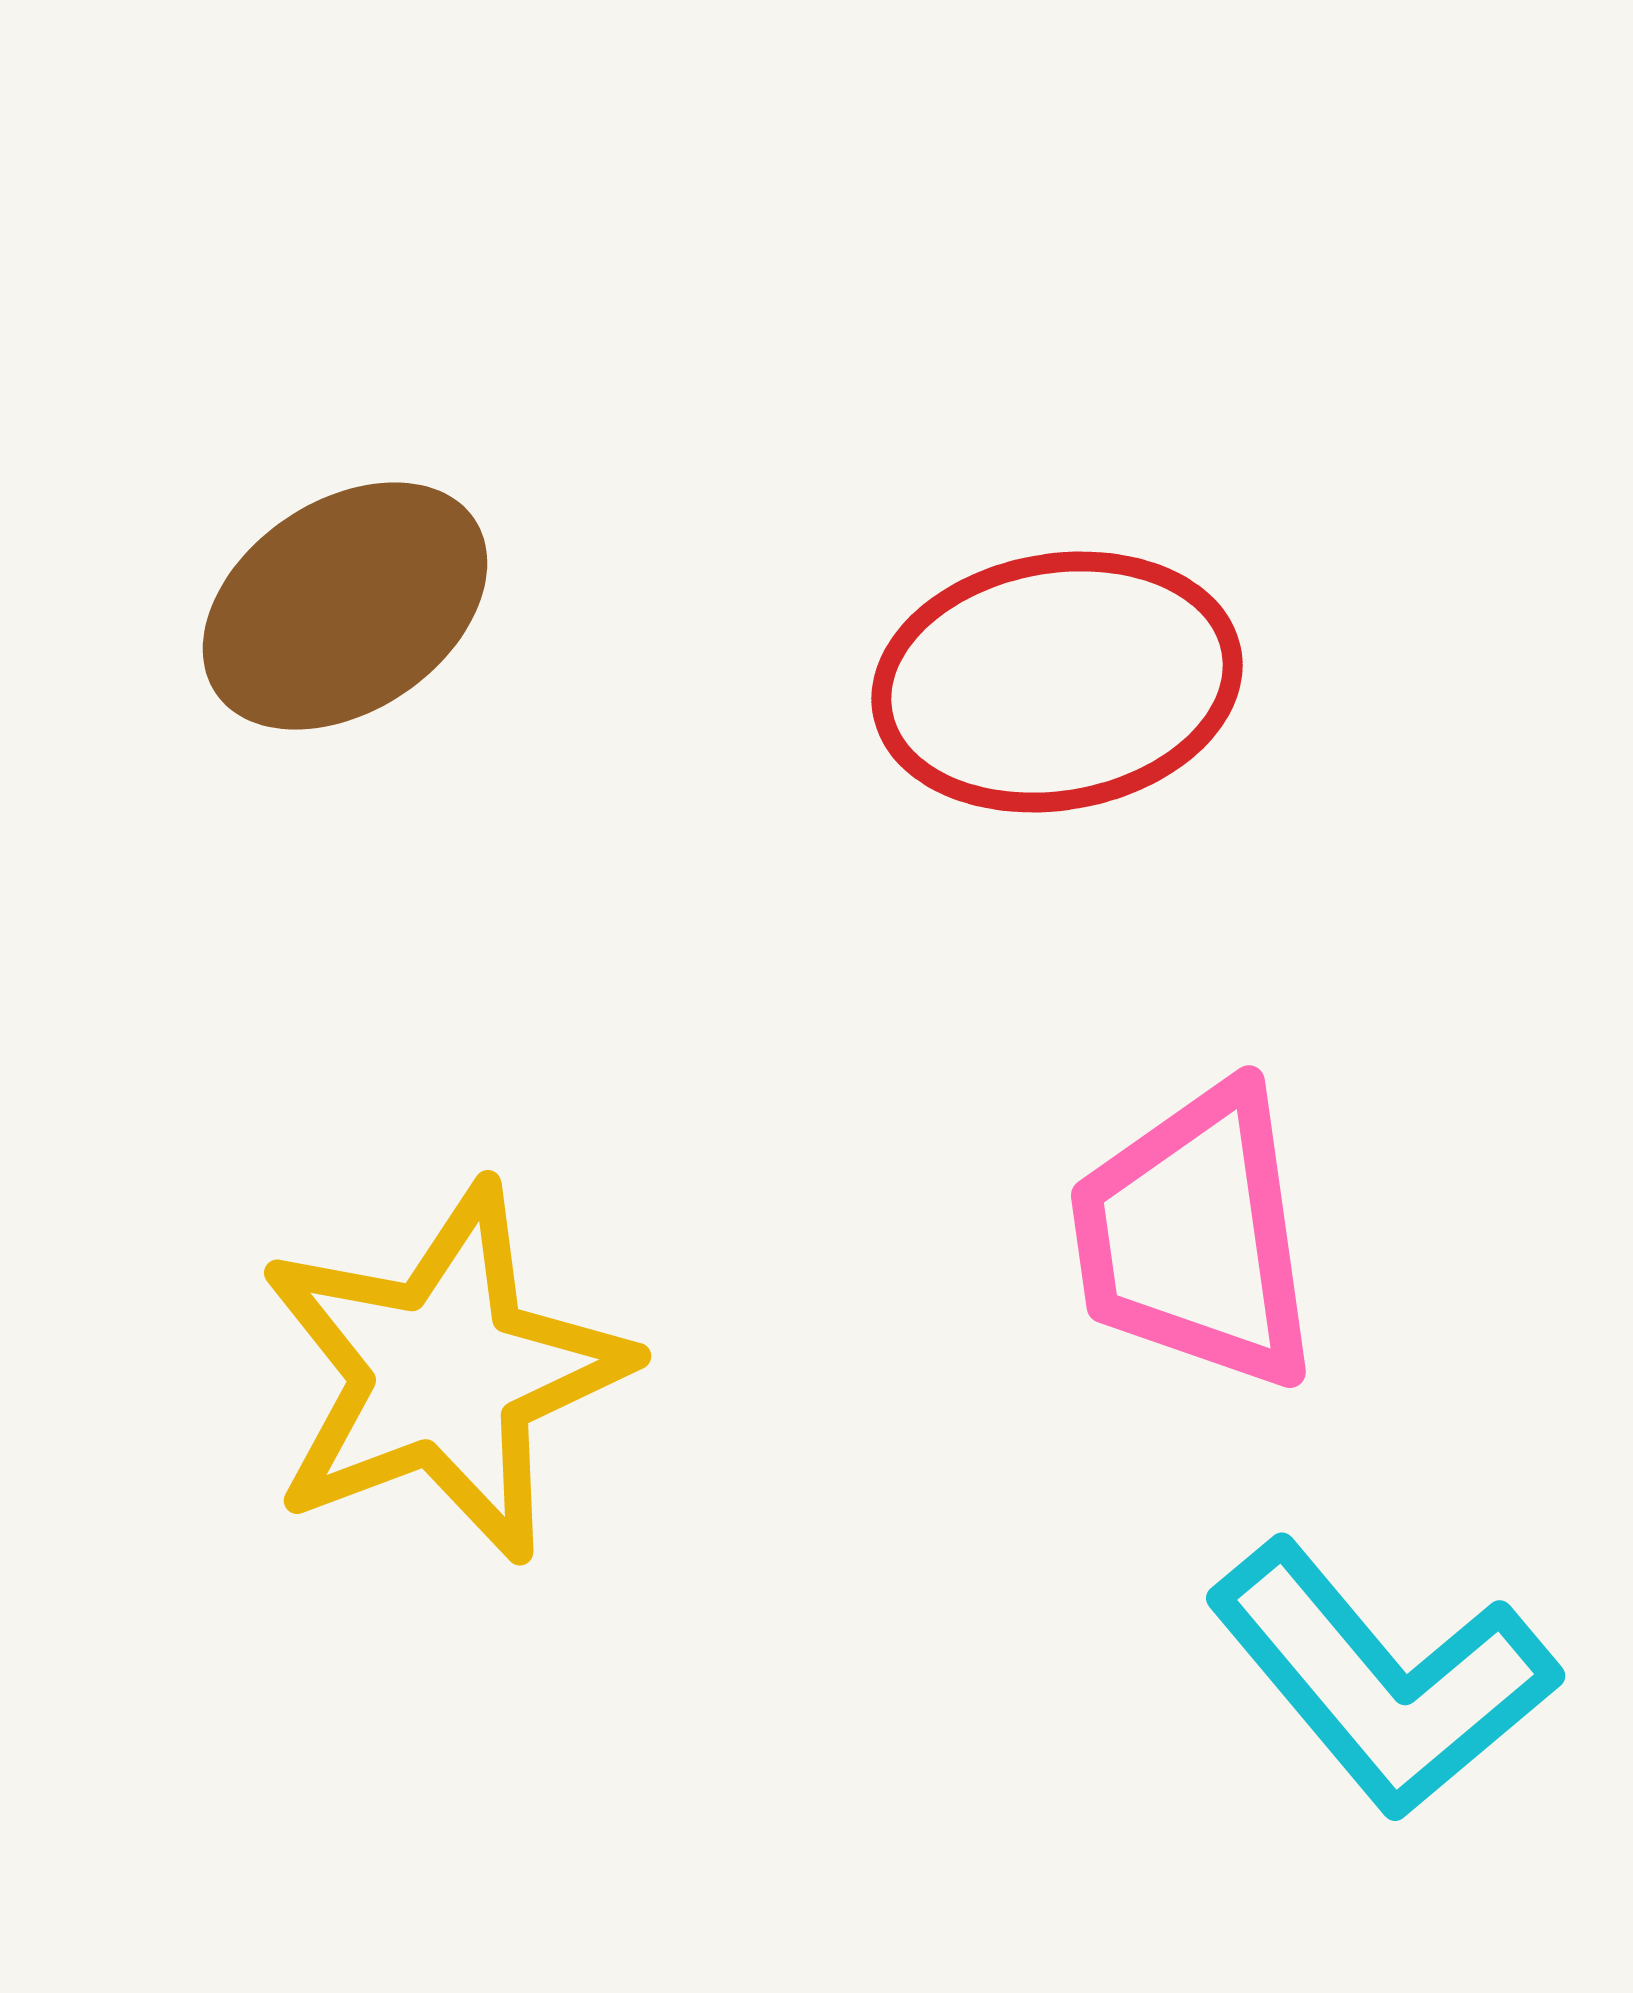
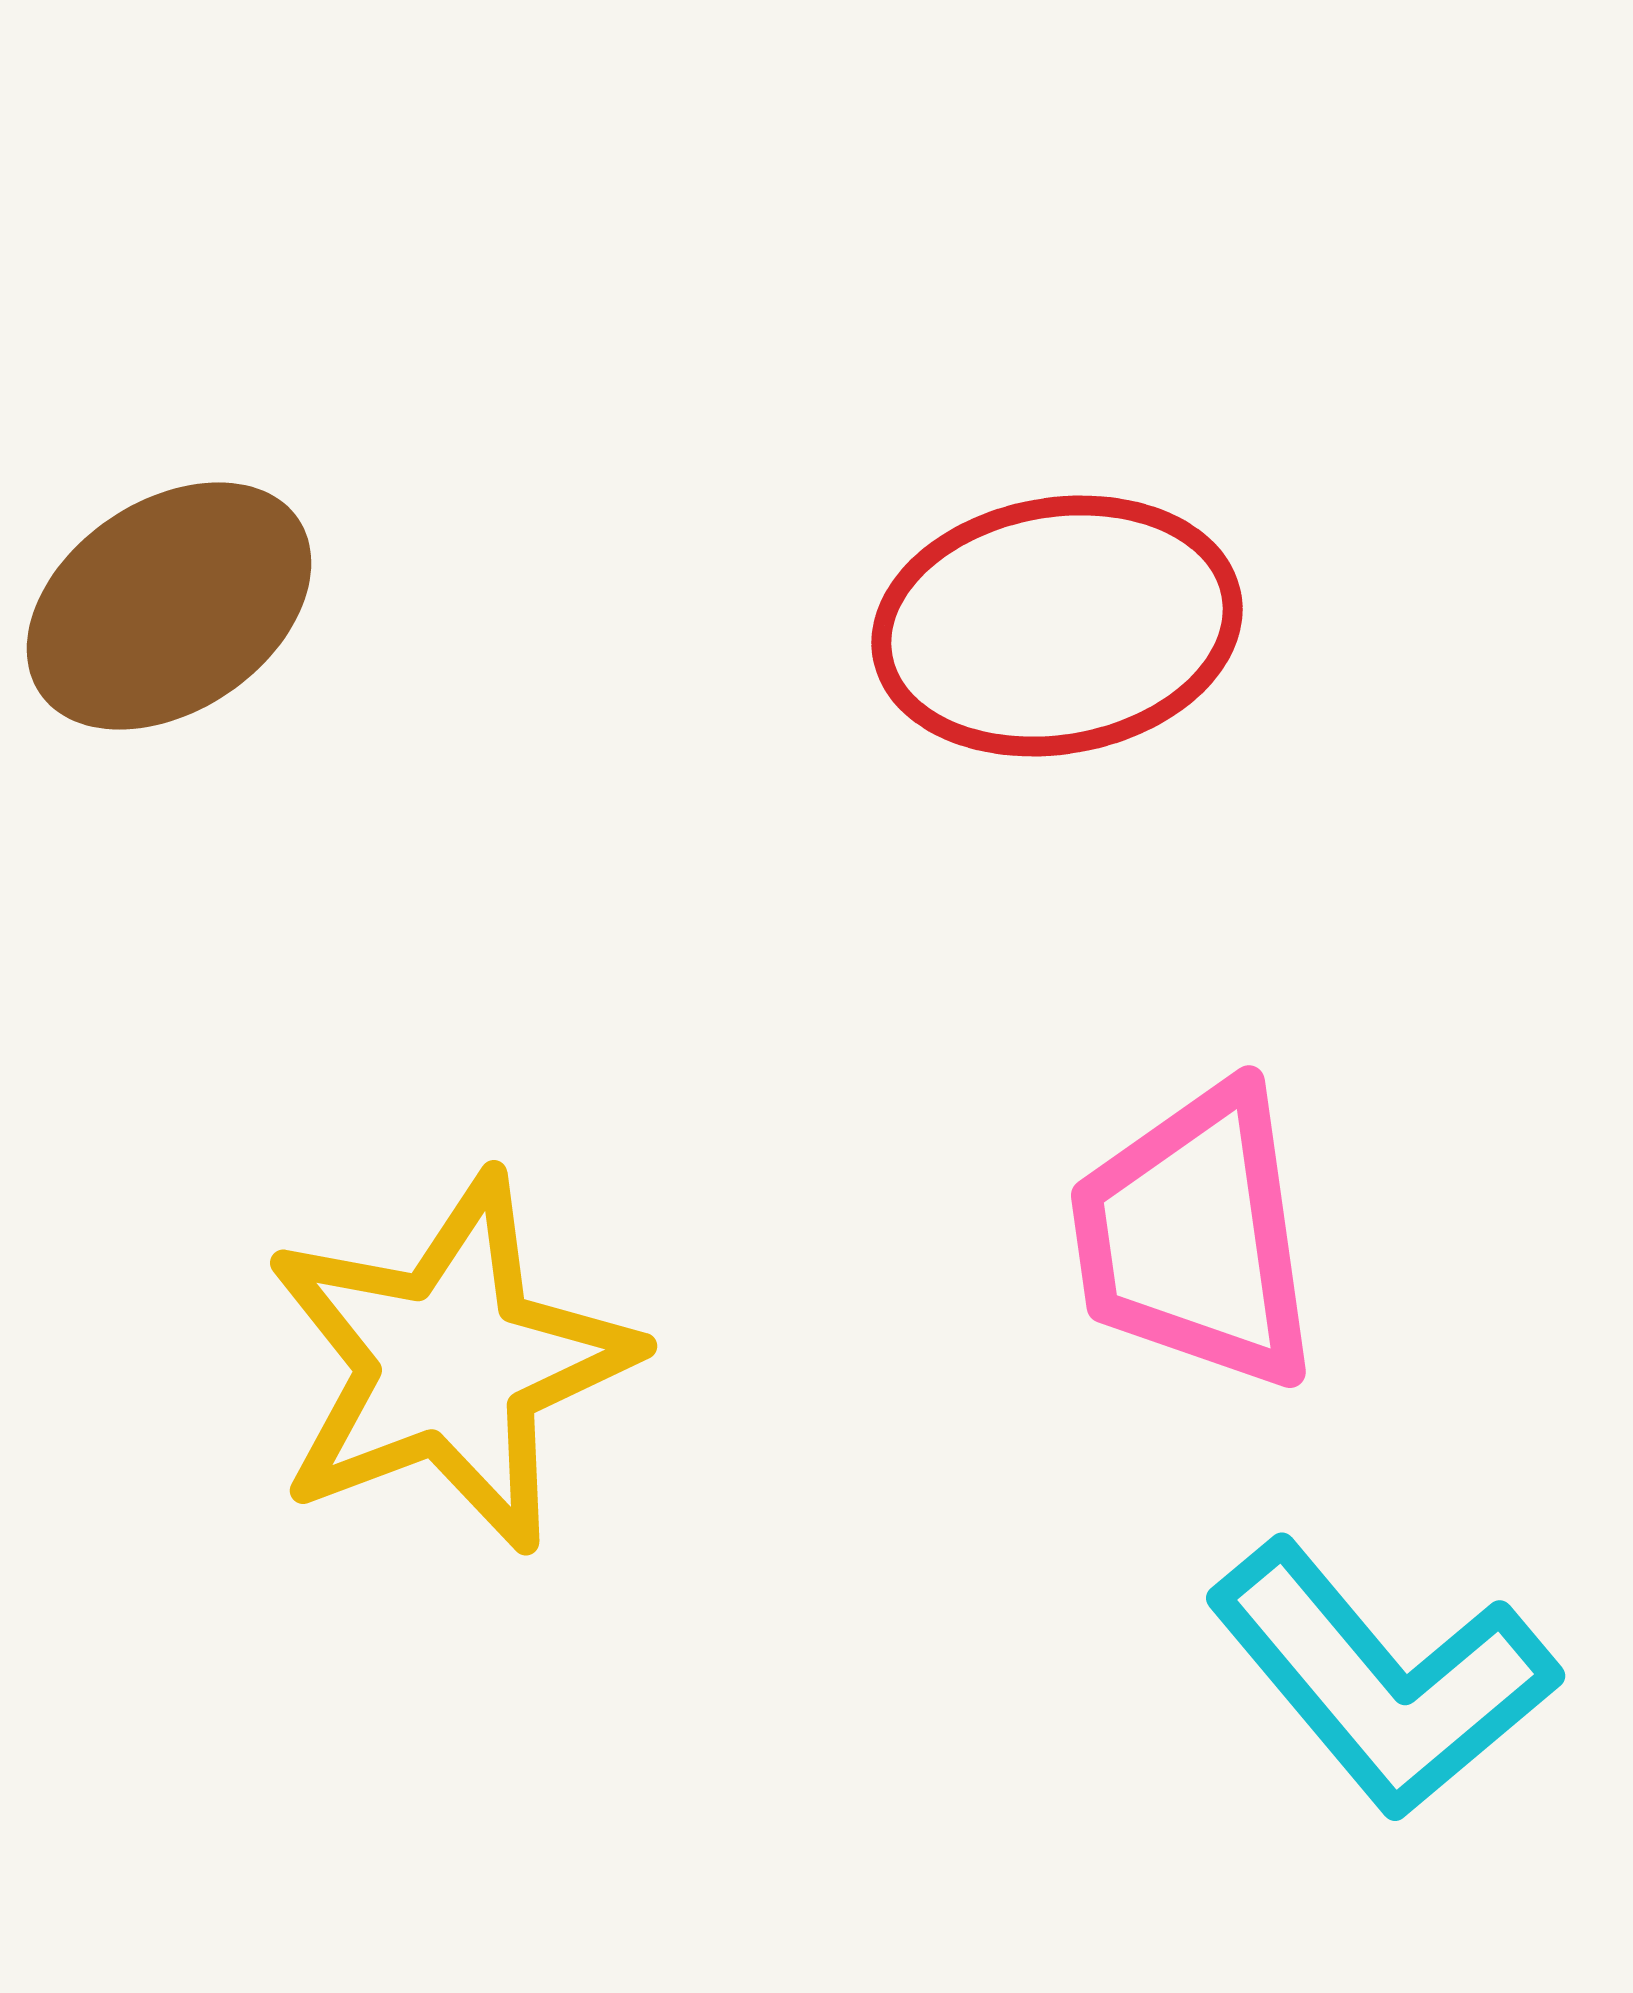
brown ellipse: moved 176 px left
red ellipse: moved 56 px up
yellow star: moved 6 px right, 10 px up
